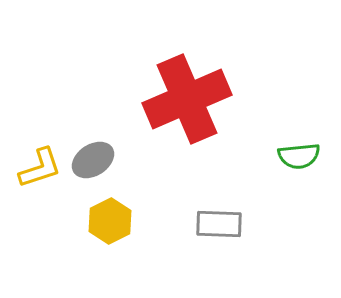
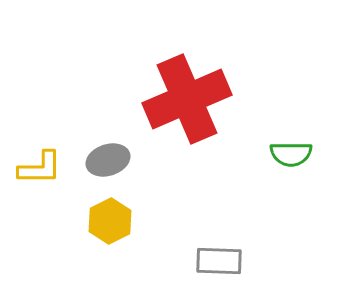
green semicircle: moved 8 px left, 2 px up; rotated 6 degrees clockwise
gray ellipse: moved 15 px right; rotated 15 degrees clockwise
yellow L-shape: rotated 18 degrees clockwise
gray rectangle: moved 37 px down
